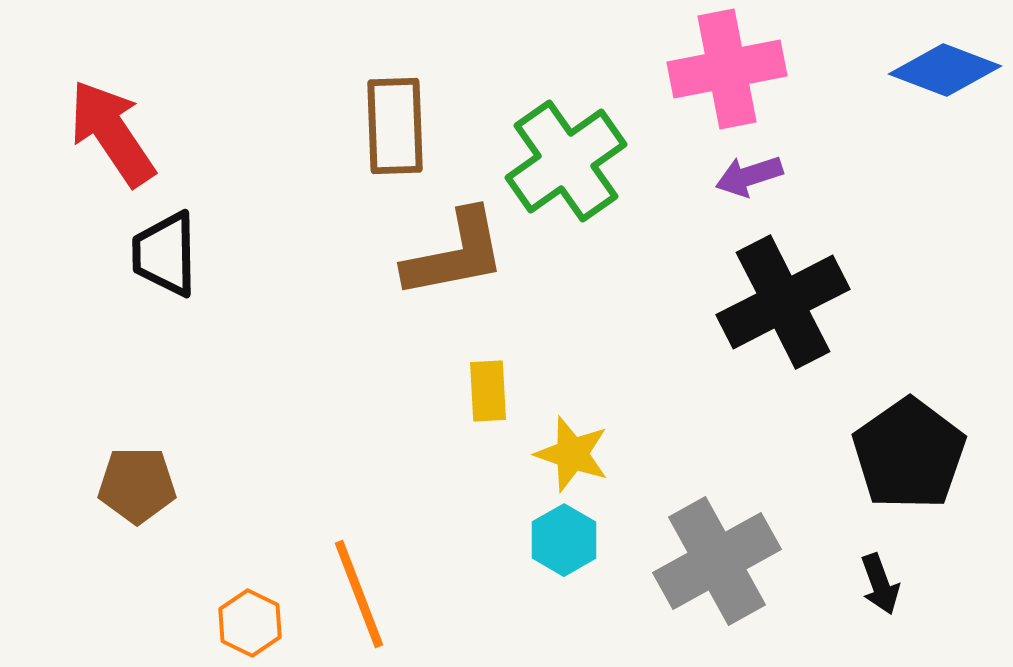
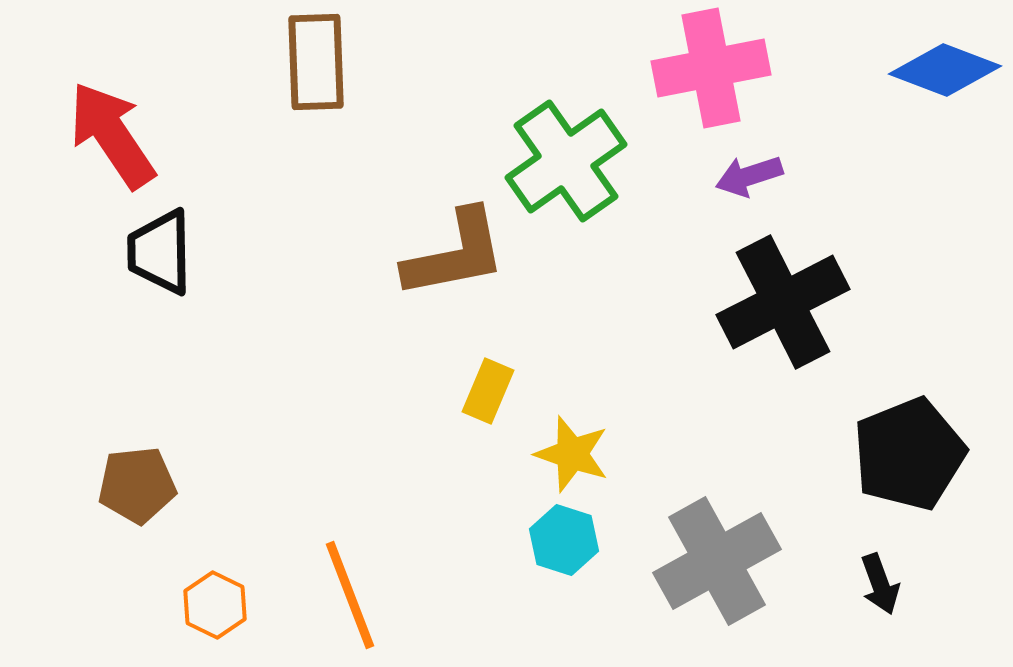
pink cross: moved 16 px left, 1 px up
brown rectangle: moved 79 px left, 64 px up
red arrow: moved 2 px down
black trapezoid: moved 5 px left, 2 px up
yellow rectangle: rotated 26 degrees clockwise
black pentagon: rotated 13 degrees clockwise
brown pentagon: rotated 6 degrees counterclockwise
cyan hexagon: rotated 12 degrees counterclockwise
orange line: moved 9 px left, 1 px down
orange hexagon: moved 35 px left, 18 px up
